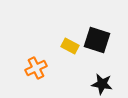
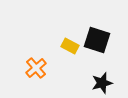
orange cross: rotated 15 degrees counterclockwise
black star: moved 1 px up; rotated 25 degrees counterclockwise
